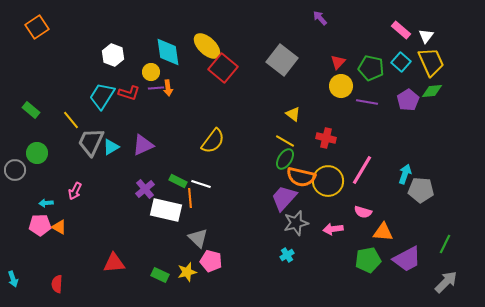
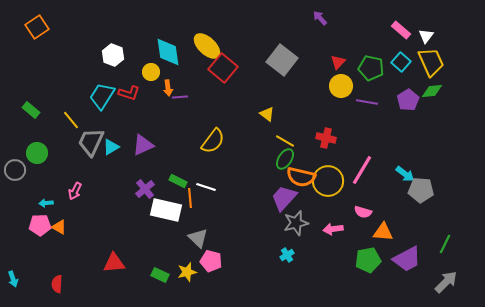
purple line at (156, 88): moved 24 px right, 9 px down
yellow triangle at (293, 114): moved 26 px left
cyan arrow at (405, 174): rotated 108 degrees clockwise
white line at (201, 184): moved 5 px right, 3 px down
